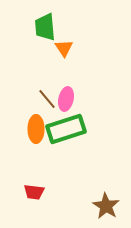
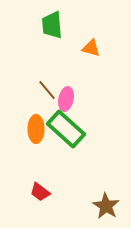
green trapezoid: moved 7 px right, 2 px up
orange triangle: moved 27 px right; rotated 42 degrees counterclockwise
brown line: moved 9 px up
green rectangle: rotated 60 degrees clockwise
red trapezoid: moved 6 px right; rotated 30 degrees clockwise
